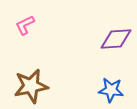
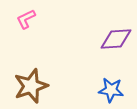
pink L-shape: moved 1 px right, 6 px up
brown star: rotated 8 degrees counterclockwise
